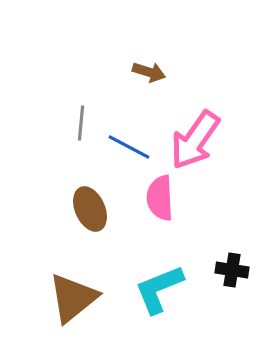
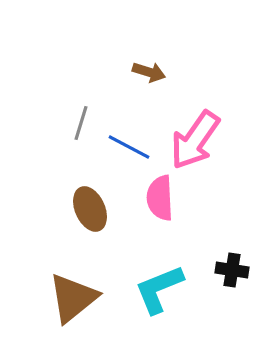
gray line: rotated 12 degrees clockwise
